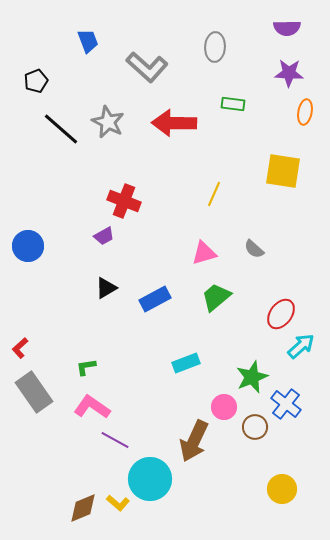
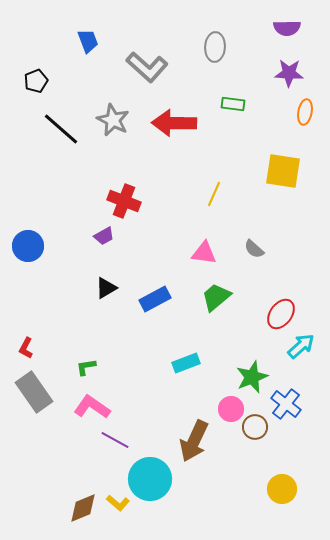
gray star: moved 5 px right, 2 px up
pink triangle: rotated 24 degrees clockwise
red L-shape: moved 6 px right; rotated 20 degrees counterclockwise
pink circle: moved 7 px right, 2 px down
